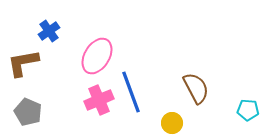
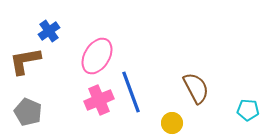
brown L-shape: moved 2 px right, 2 px up
